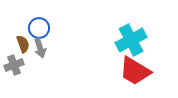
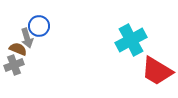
blue circle: moved 2 px up
brown semicircle: moved 5 px left, 5 px down; rotated 48 degrees counterclockwise
gray arrow: moved 13 px left, 10 px up
red trapezoid: moved 22 px right
